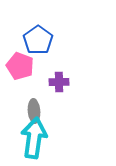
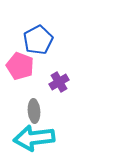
blue pentagon: rotated 8 degrees clockwise
purple cross: rotated 30 degrees counterclockwise
cyan arrow: rotated 105 degrees counterclockwise
